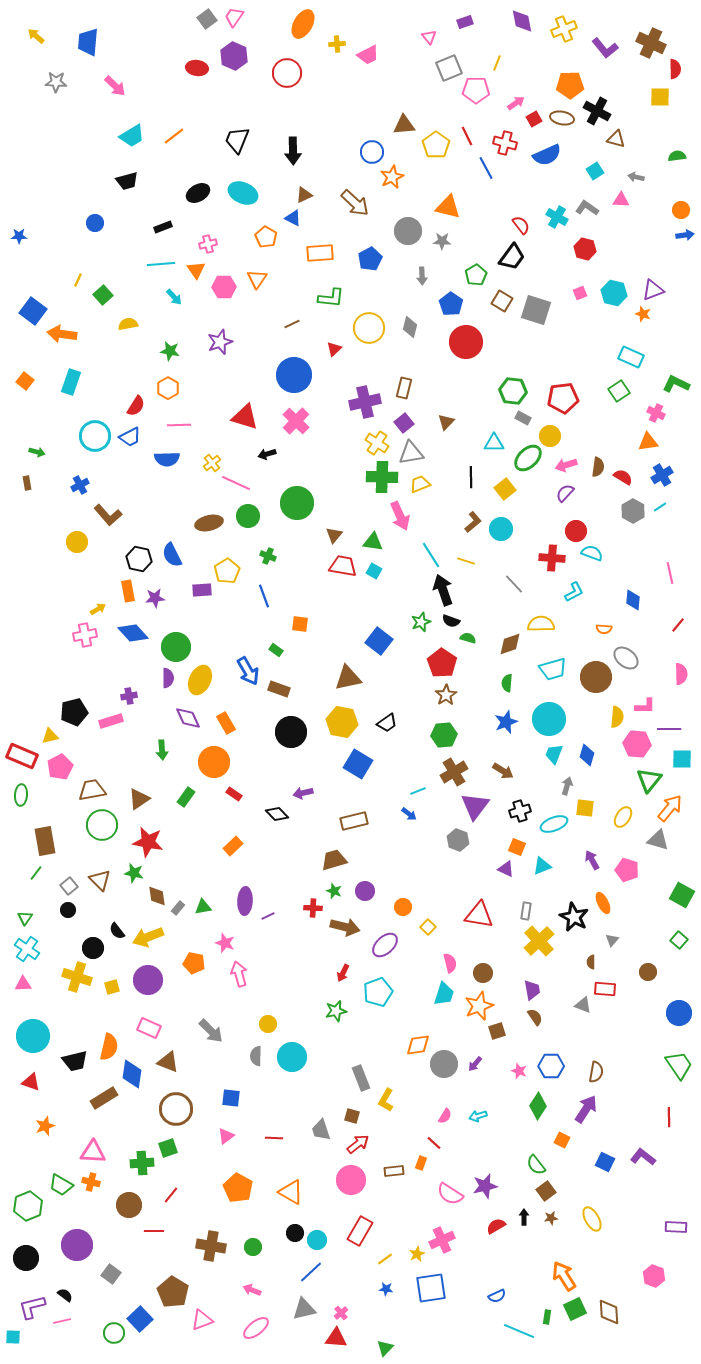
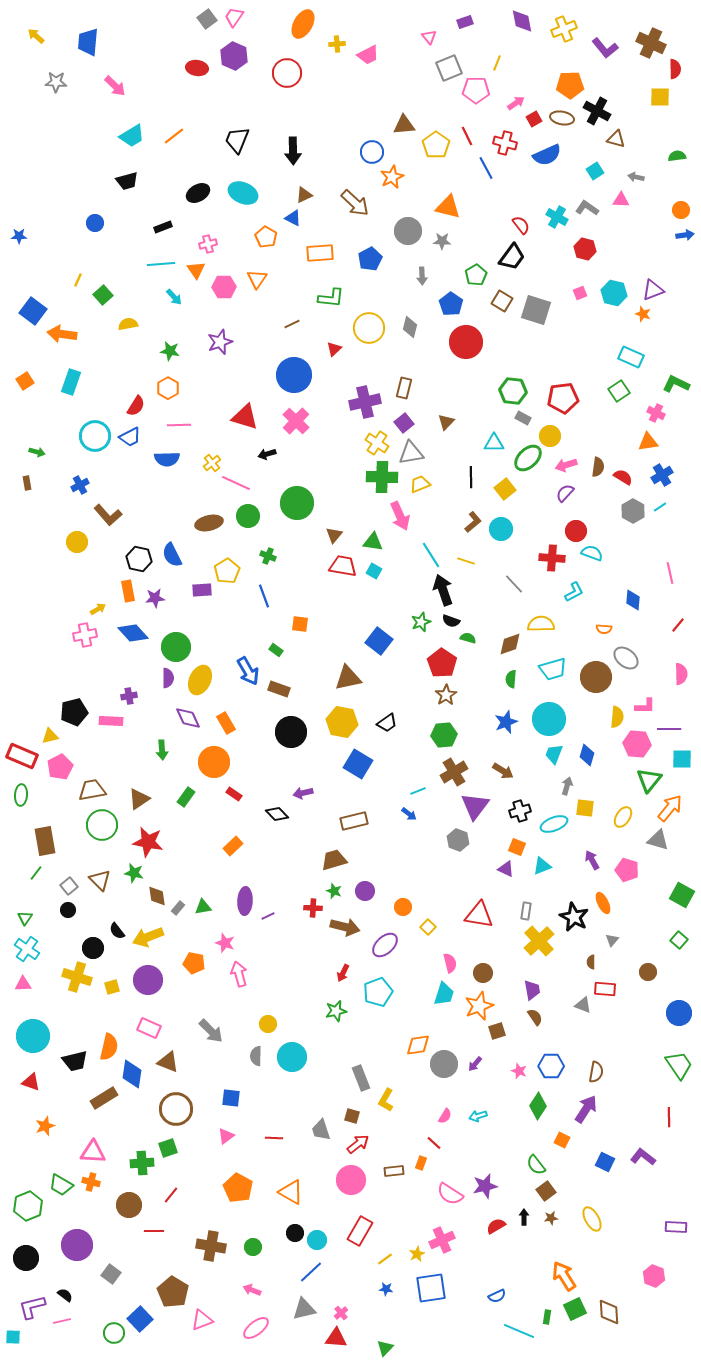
orange square at (25, 381): rotated 18 degrees clockwise
green semicircle at (507, 683): moved 4 px right, 4 px up
pink rectangle at (111, 721): rotated 20 degrees clockwise
